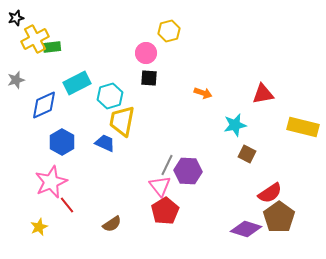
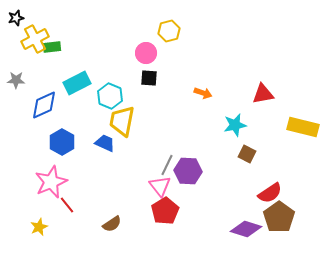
gray star: rotated 18 degrees clockwise
cyan hexagon: rotated 20 degrees counterclockwise
